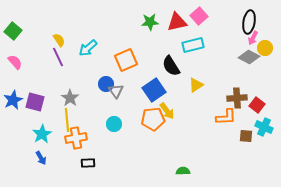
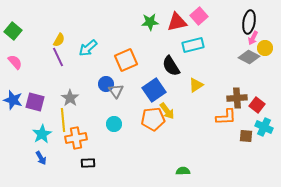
yellow semicircle: rotated 64 degrees clockwise
blue star: rotated 30 degrees counterclockwise
yellow line: moved 4 px left
